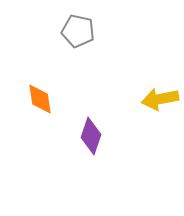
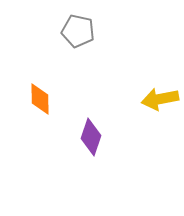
orange diamond: rotated 8 degrees clockwise
purple diamond: moved 1 px down
